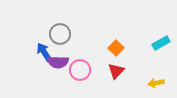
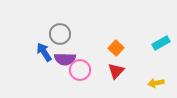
purple semicircle: moved 7 px right, 3 px up
